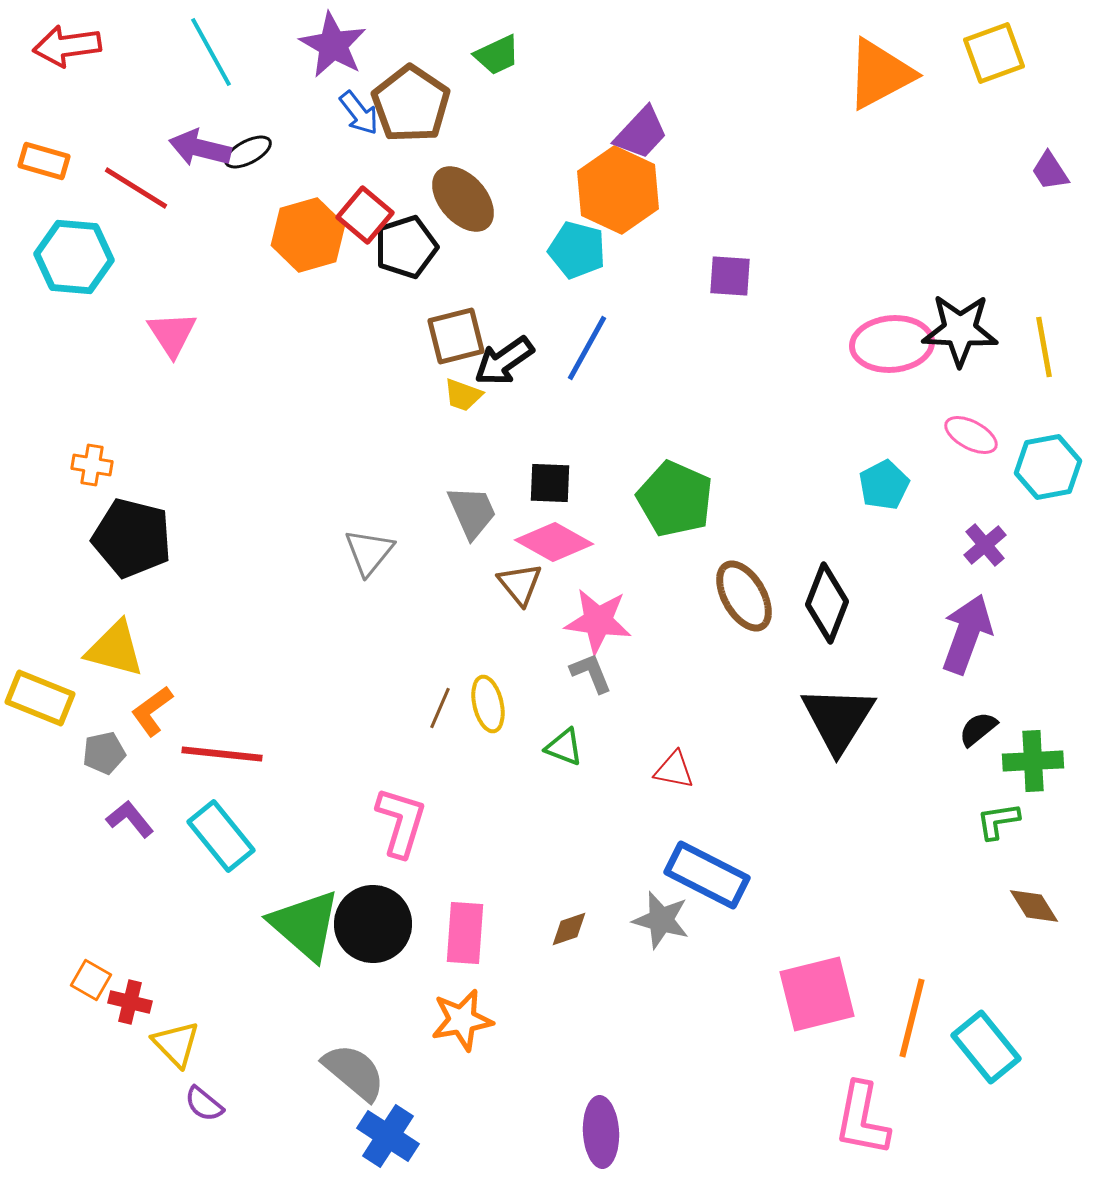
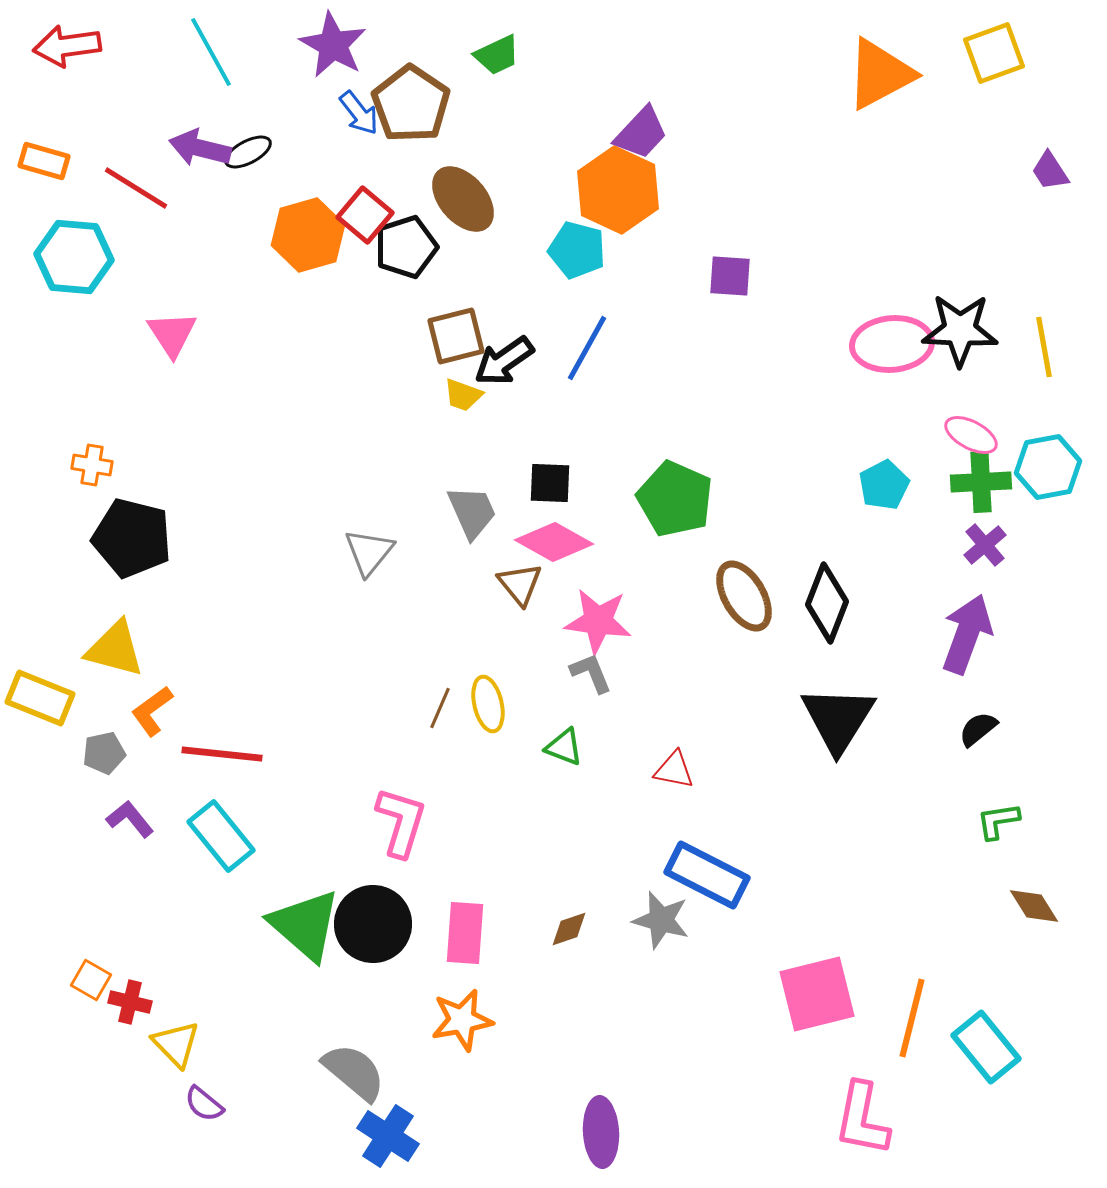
green cross at (1033, 761): moved 52 px left, 279 px up
